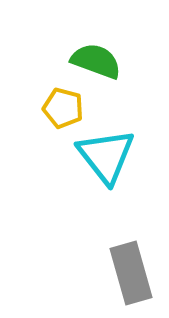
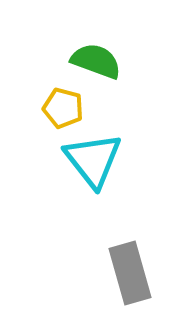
cyan triangle: moved 13 px left, 4 px down
gray rectangle: moved 1 px left
